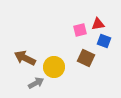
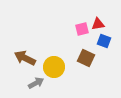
pink square: moved 2 px right, 1 px up
